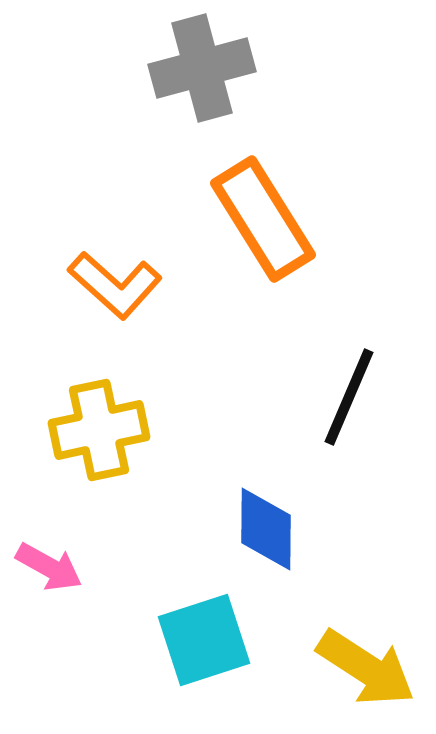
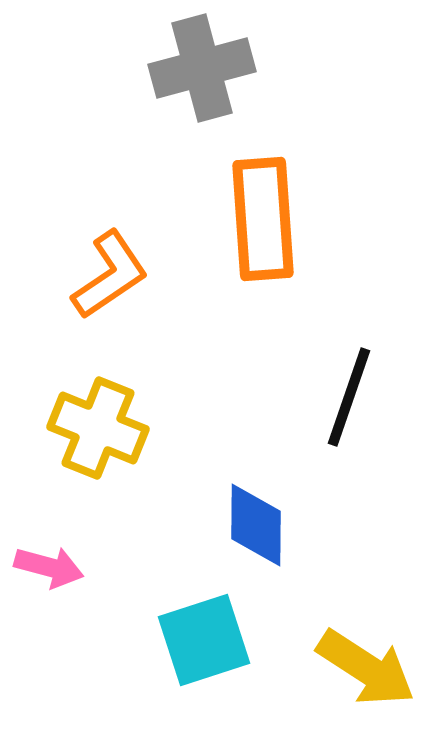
orange rectangle: rotated 28 degrees clockwise
orange L-shape: moved 5 px left, 10 px up; rotated 76 degrees counterclockwise
black line: rotated 4 degrees counterclockwise
yellow cross: moved 1 px left, 2 px up; rotated 34 degrees clockwise
blue diamond: moved 10 px left, 4 px up
pink arrow: rotated 14 degrees counterclockwise
